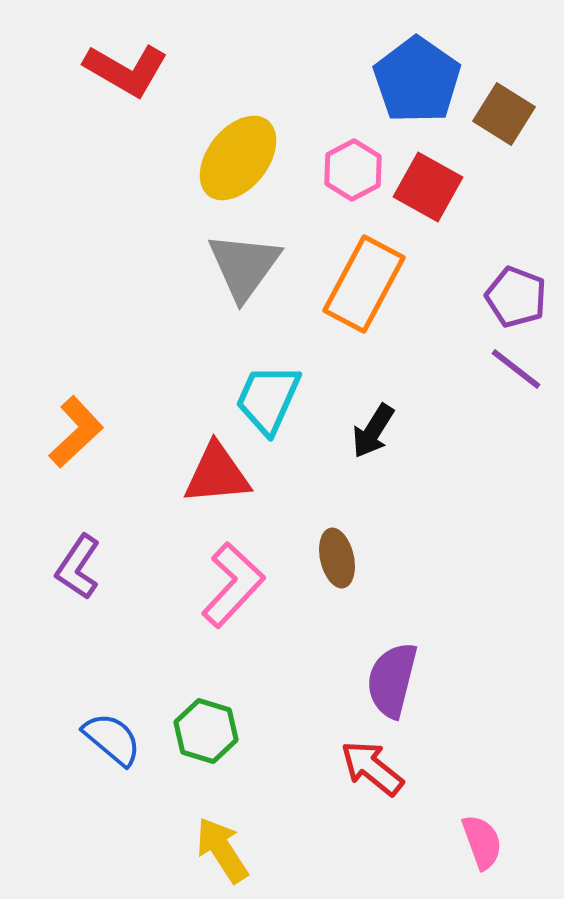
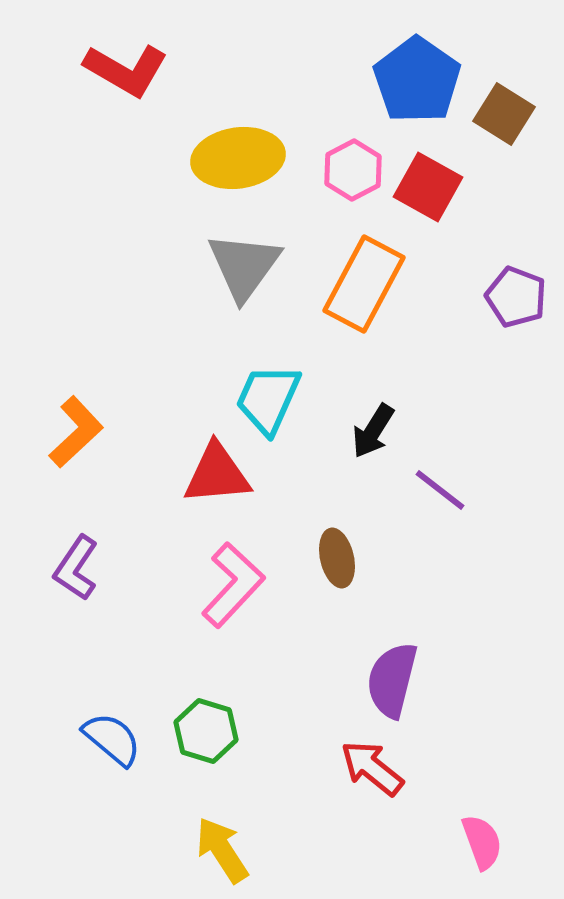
yellow ellipse: rotated 44 degrees clockwise
purple line: moved 76 px left, 121 px down
purple L-shape: moved 2 px left, 1 px down
